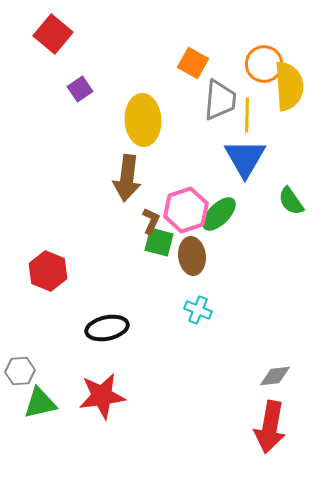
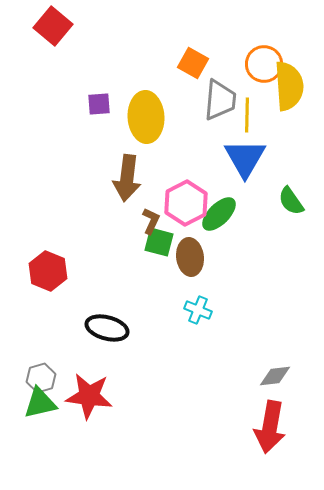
red square: moved 8 px up
purple square: moved 19 px right, 15 px down; rotated 30 degrees clockwise
yellow ellipse: moved 3 px right, 3 px up
pink hexagon: moved 7 px up; rotated 9 degrees counterclockwise
brown ellipse: moved 2 px left, 1 px down
black ellipse: rotated 27 degrees clockwise
gray hexagon: moved 21 px right, 7 px down; rotated 12 degrees counterclockwise
red star: moved 13 px left; rotated 15 degrees clockwise
